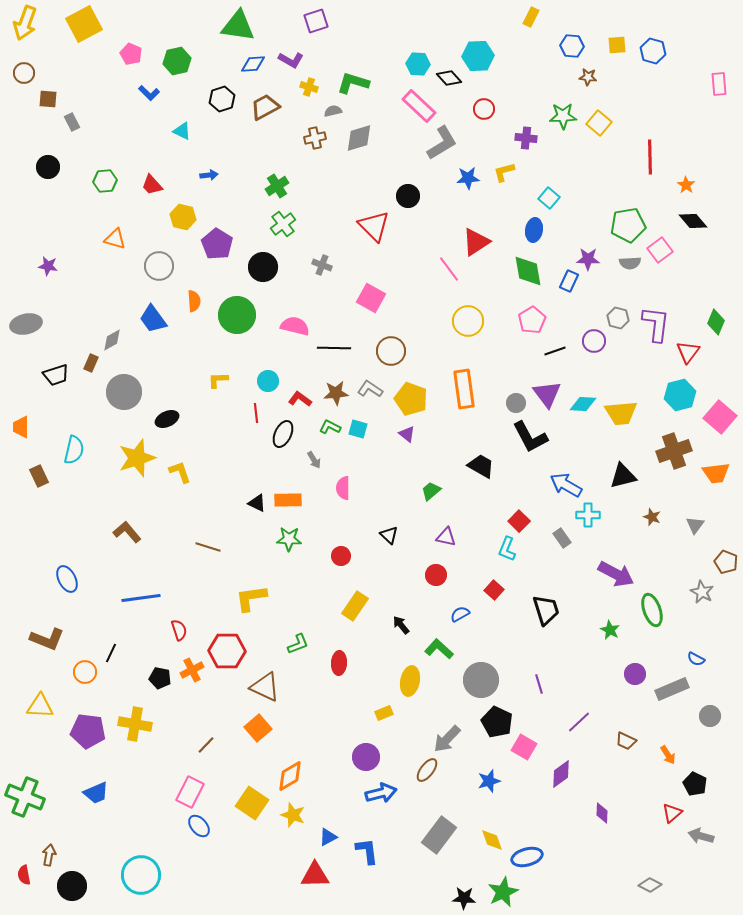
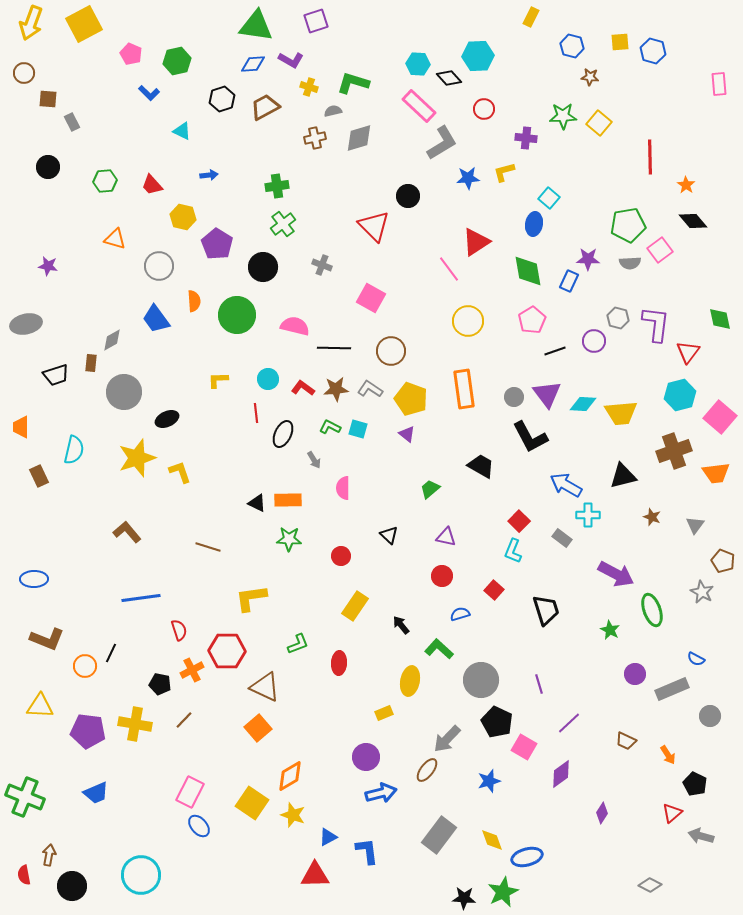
yellow arrow at (25, 23): moved 6 px right
green triangle at (238, 26): moved 18 px right
yellow square at (617, 45): moved 3 px right, 3 px up
blue hexagon at (572, 46): rotated 10 degrees clockwise
brown star at (588, 77): moved 2 px right
green cross at (277, 186): rotated 25 degrees clockwise
blue ellipse at (534, 230): moved 6 px up
blue trapezoid at (153, 319): moved 3 px right
green diamond at (716, 322): moved 4 px right, 3 px up; rotated 35 degrees counterclockwise
brown rectangle at (91, 363): rotated 18 degrees counterclockwise
cyan circle at (268, 381): moved 2 px up
brown star at (336, 393): moved 4 px up
red L-shape at (300, 399): moved 3 px right, 11 px up
gray circle at (516, 403): moved 2 px left, 6 px up
green trapezoid at (431, 491): moved 1 px left, 2 px up
gray rectangle at (562, 538): rotated 18 degrees counterclockwise
cyan L-shape at (507, 549): moved 6 px right, 2 px down
brown pentagon at (726, 562): moved 3 px left, 1 px up
red circle at (436, 575): moved 6 px right, 1 px down
blue ellipse at (67, 579): moved 33 px left; rotated 64 degrees counterclockwise
blue semicircle at (460, 614): rotated 12 degrees clockwise
orange circle at (85, 672): moved 6 px up
black pentagon at (160, 678): moved 6 px down
purple line at (579, 722): moved 10 px left, 1 px down
brown line at (206, 745): moved 22 px left, 25 px up
purple diamond at (602, 813): rotated 30 degrees clockwise
